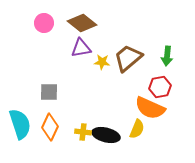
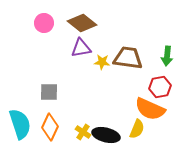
brown trapezoid: rotated 48 degrees clockwise
orange semicircle: moved 1 px down
yellow cross: rotated 28 degrees clockwise
